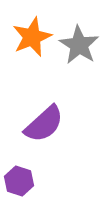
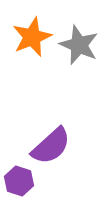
gray star: rotated 9 degrees counterclockwise
purple semicircle: moved 7 px right, 22 px down
